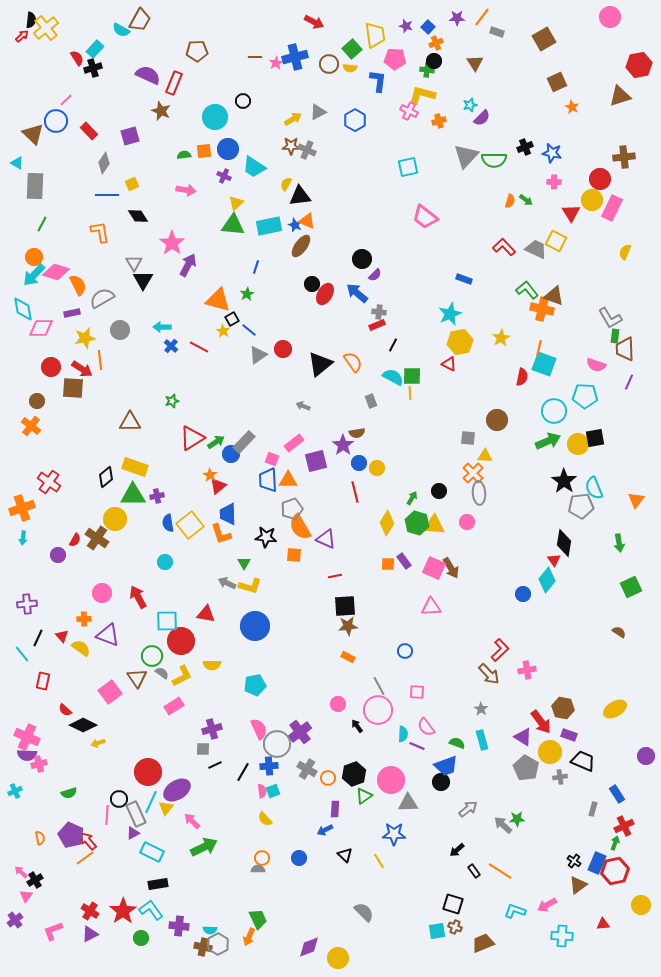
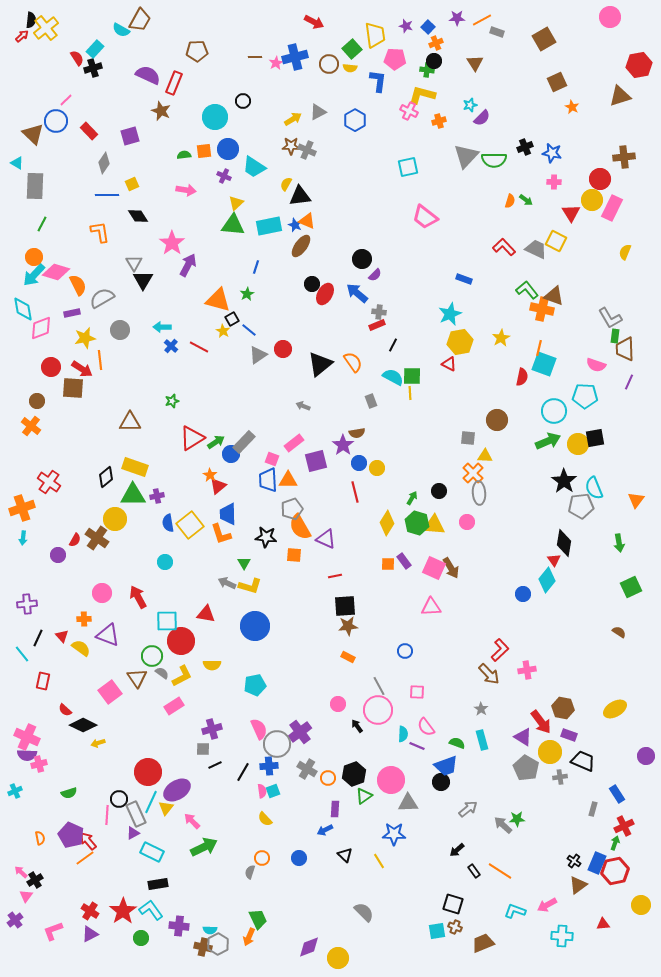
orange line at (482, 17): moved 3 px down; rotated 24 degrees clockwise
pink diamond at (41, 328): rotated 20 degrees counterclockwise
gray semicircle at (258, 869): moved 8 px left, 3 px down; rotated 72 degrees counterclockwise
